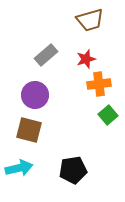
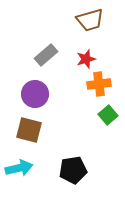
purple circle: moved 1 px up
